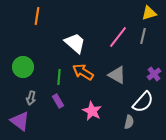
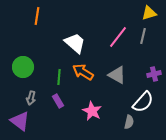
purple cross: rotated 24 degrees clockwise
